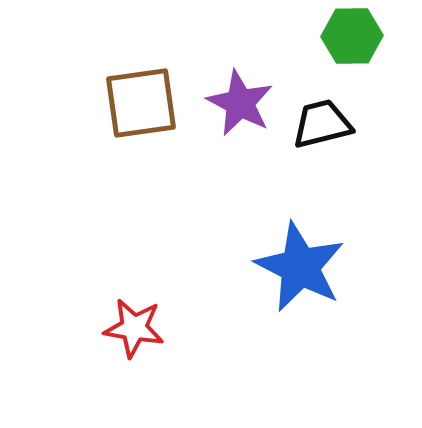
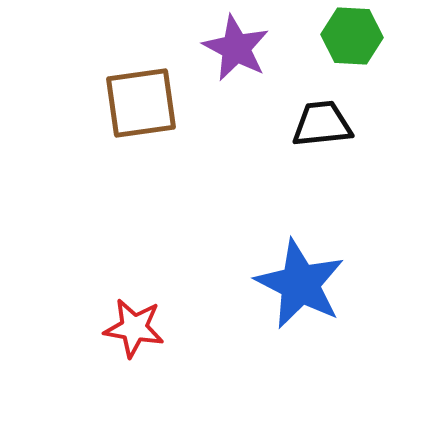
green hexagon: rotated 4 degrees clockwise
purple star: moved 4 px left, 55 px up
black trapezoid: rotated 8 degrees clockwise
blue star: moved 17 px down
